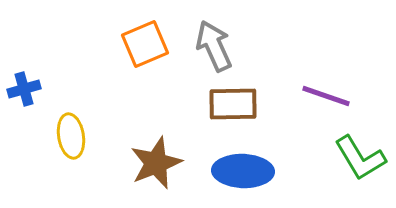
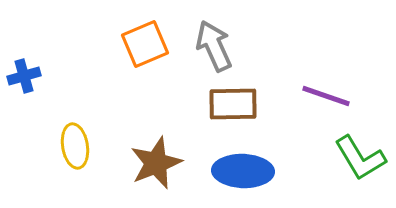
blue cross: moved 13 px up
yellow ellipse: moved 4 px right, 10 px down
